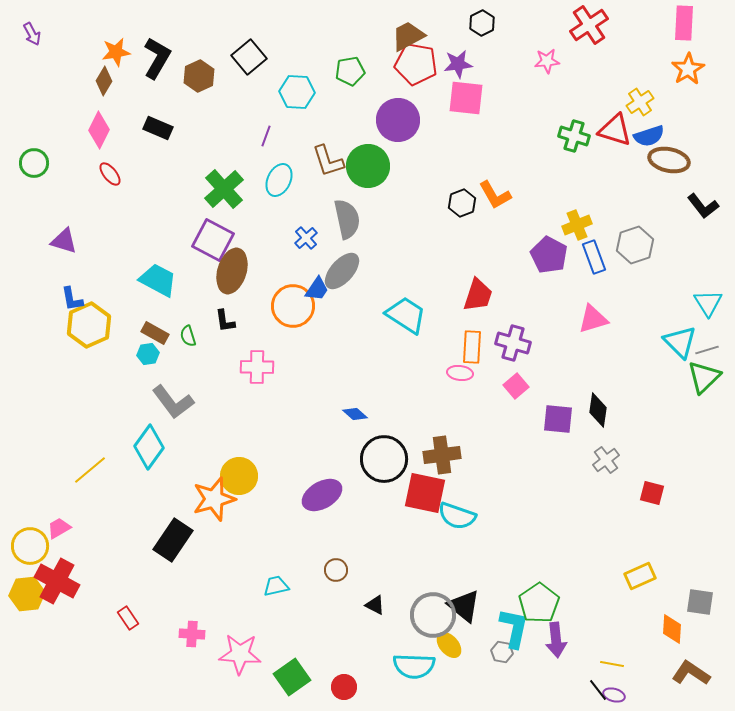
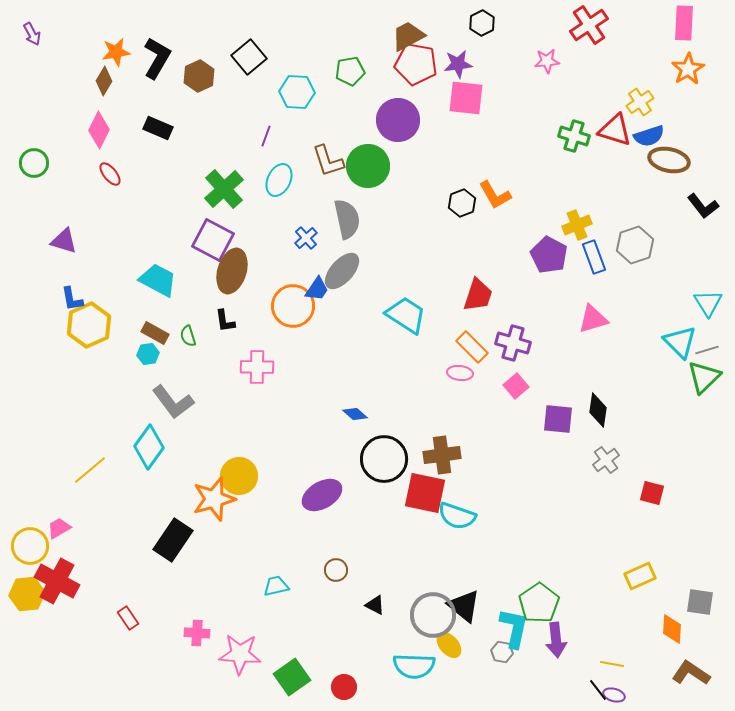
orange rectangle at (472, 347): rotated 48 degrees counterclockwise
pink cross at (192, 634): moved 5 px right, 1 px up
